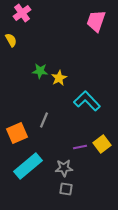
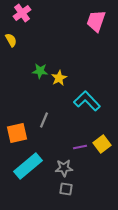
orange square: rotated 10 degrees clockwise
